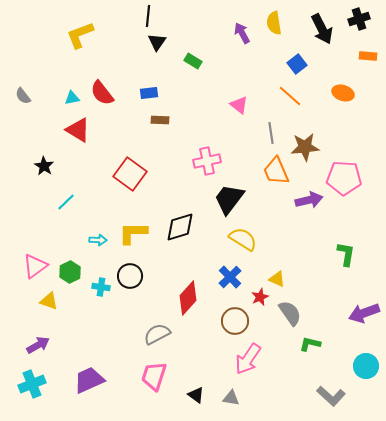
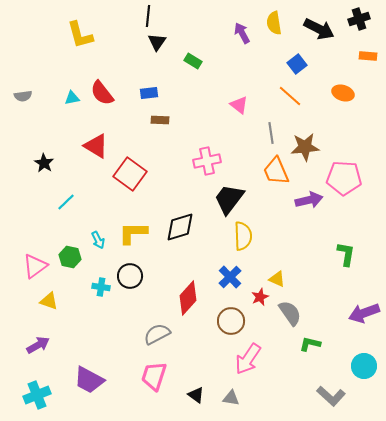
black arrow at (322, 29): moved 3 px left; rotated 36 degrees counterclockwise
yellow L-shape at (80, 35): rotated 84 degrees counterclockwise
gray semicircle at (23, 96): rotated 60 degrees counterclockwise
red triangle at (78, 130): moved 18 px right, 16 px down
black star at (44, 166): moved 3 px up
yellow semicircle at (243, 239): moved 3 px up; rotated 56 degrees clockwise
cyan arrow at (98, 240): rotated 60 degrees clockwise
green hexagon at (70, 272): moved 15 px up; rotated 20 degrees counterclockwise
brown circle at (235, 321): moved 4 px left
cyan circle at (366, 366): moved 2 px left
purple trapezoid at (89, 380): rotated 128 degrees counterclockwise
cyan cross at (32, 384): moved 5 px right, 11 px down
